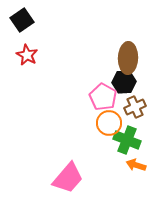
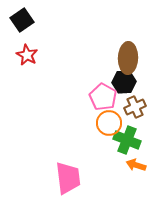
pink trapezoid: rotated 48 degrees counterclockwise
